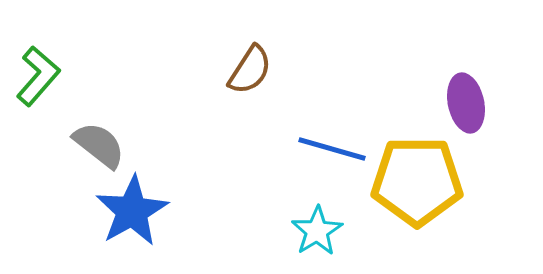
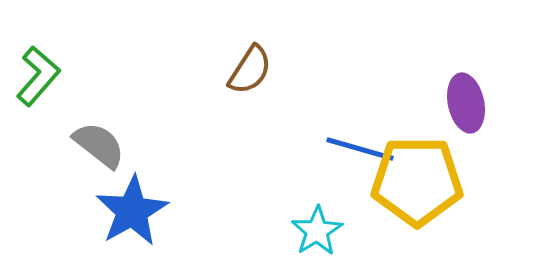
blue line: moved 28 px right
